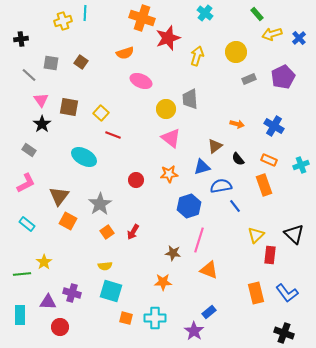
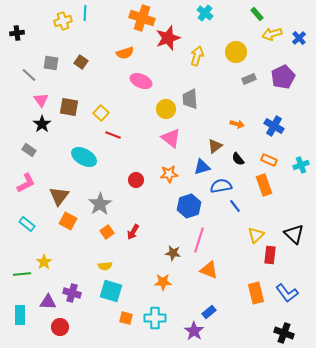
black cross at (21, 39): moved 4 px left, 6 px up
